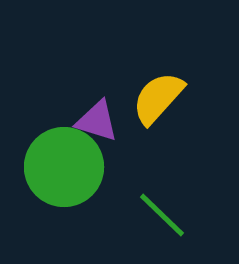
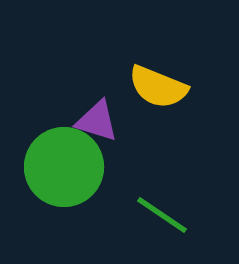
yellow semicircle: moved 11 px up; rotated 110 degrees counterclockwise
green line: rotated 10 degrees counterclockwise
